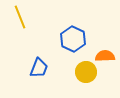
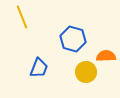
yellow line: moved 2 px right
blue hexagon: rotated 10 degrees counterclockwise
orange semicircle: moved 1 px right
